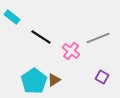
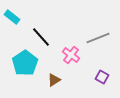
black line: rotated 15 degrees clockwise
pink cross: moved 4 px down
cyan pentagon: moved 9 px left, 18 px up
